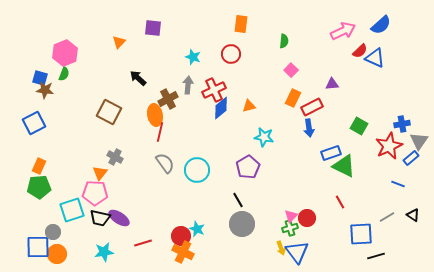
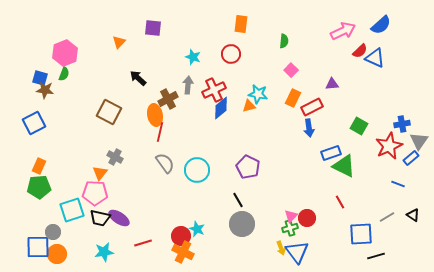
cyan star at (264, 137): moved 6 px left, 43 px up
purple pentagon at (248, 167): rotated 15 degrees counterclockwise
